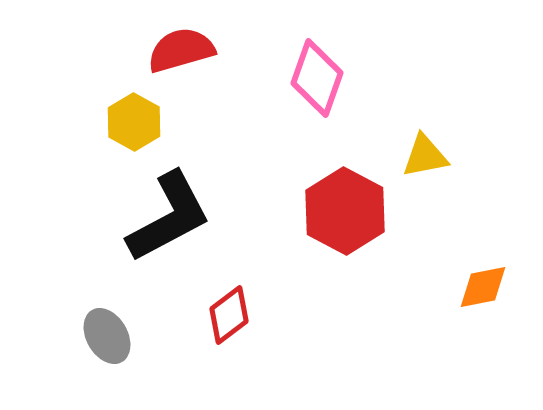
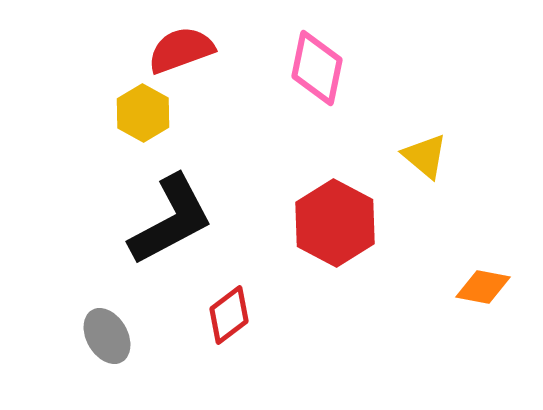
red semicircle: rotated 4 degrees counterclockwise
pink diamond: moved 10 px up; rotated 8 degrees counterclockwise
yellow hexagon: moved 9 px right, 9 px up
yellow triangle: rotated 51 degrees clockwise
red hexagon: moved 10 px left, 12 px down
black L-shape: moved 2 px right, 3 px down
orange diamond: rotated 22 degrees clockwise
